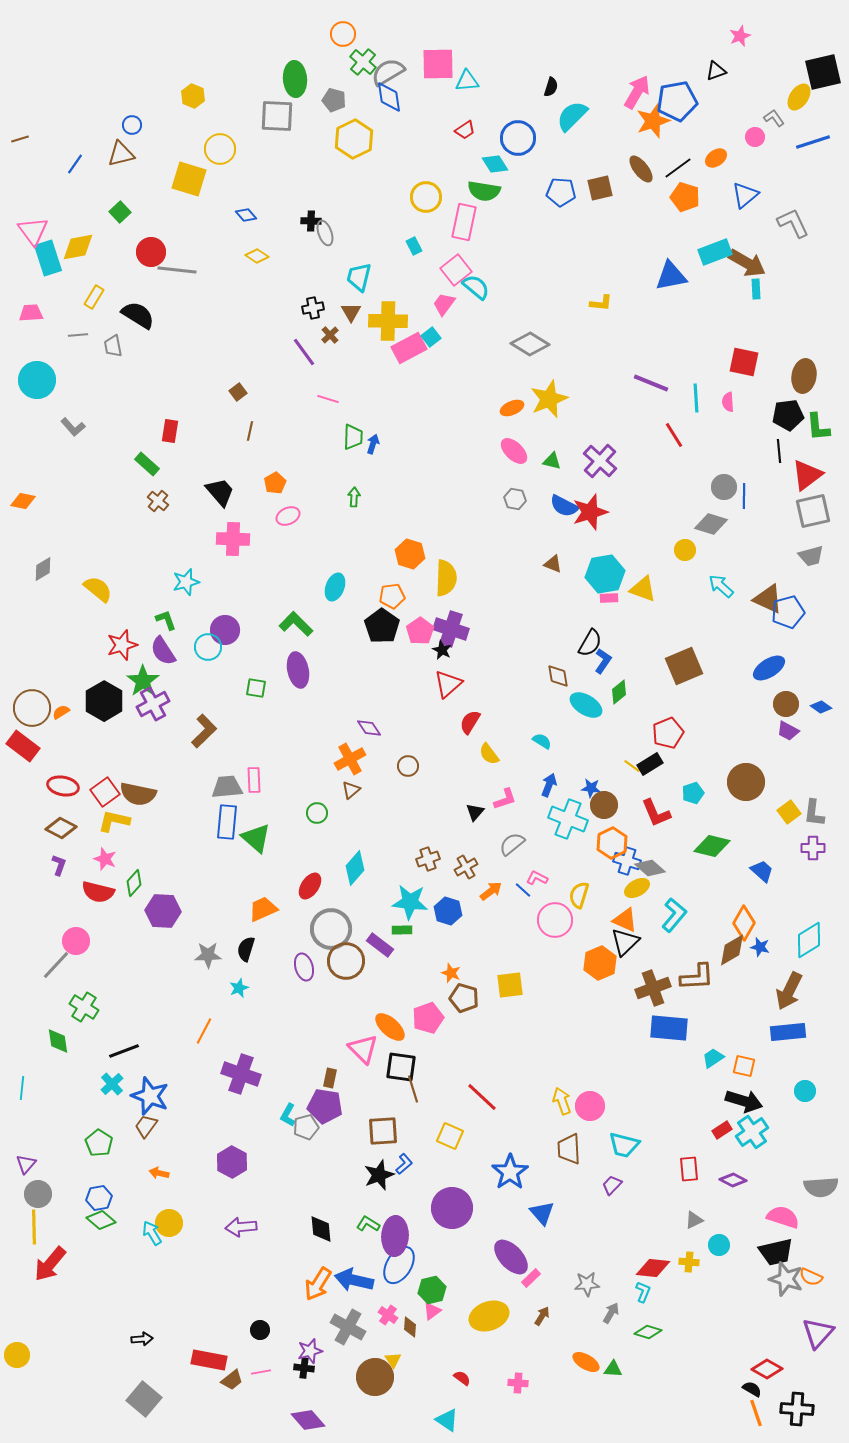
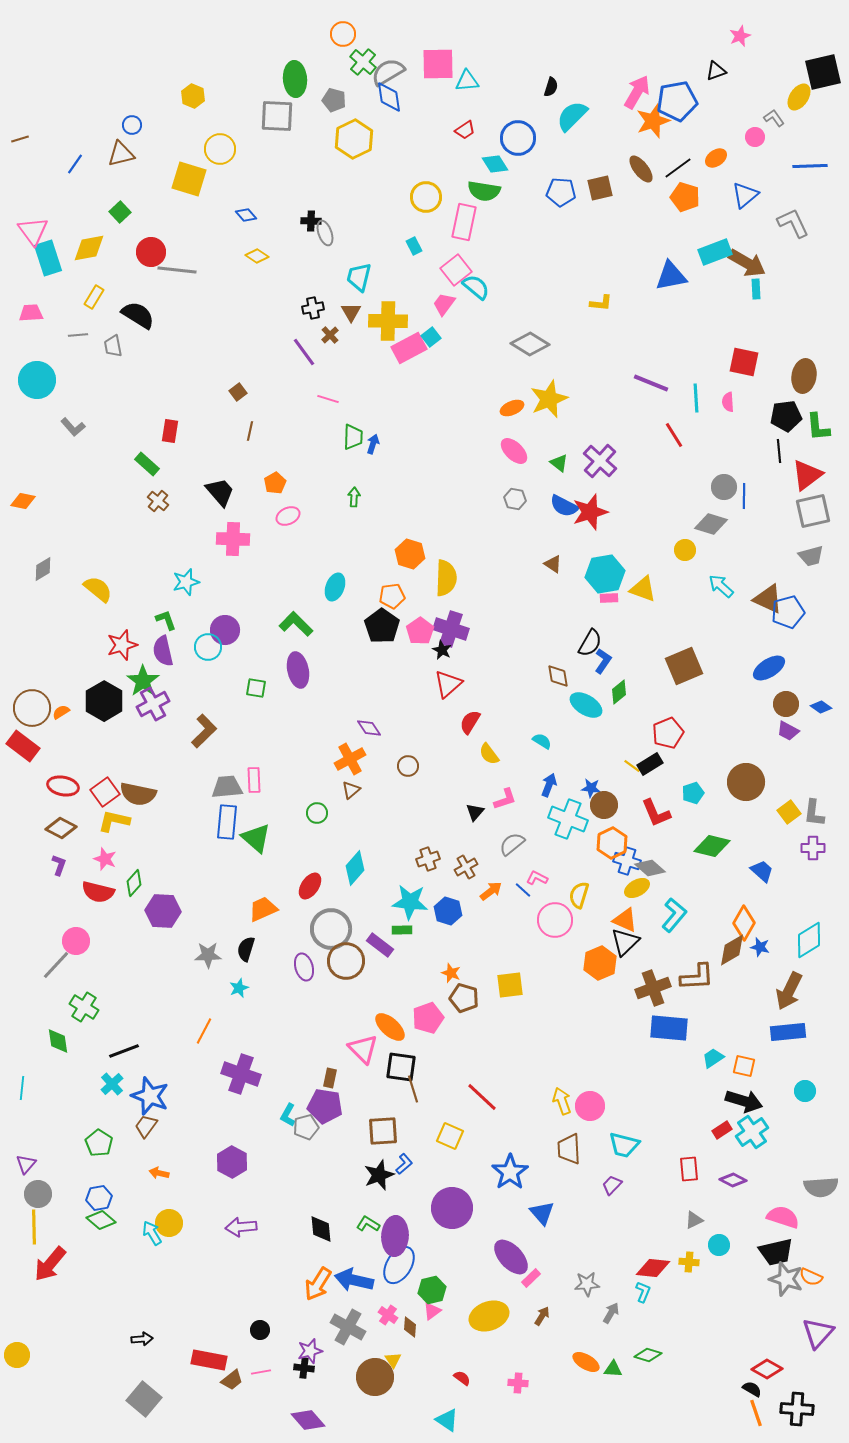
blue line at (813, 142): moved 3 px left, 24 px down; rotated 16 degrees clockwise
yellow diamond at (78, 247): moved 11 px right, 1 px down
black pentagon at (788, 415): moved 2 px left, 1 px down
green triangle at (552, 461): moved 7 px right, 2 px down; rotated 24 degrees clockwise
brown triangle at (553, 564): rotated 12 degrees clockwise
purple semicircle at (163, 651): rotated 20 degrees clockwise
green diamond at (648, 1332): moved 23 px down
